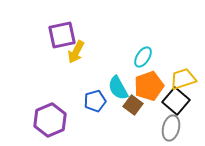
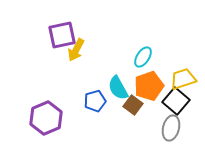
yellow arrow: moved 2 px up
purple hexagon: moved 4 px left, 2 px up
